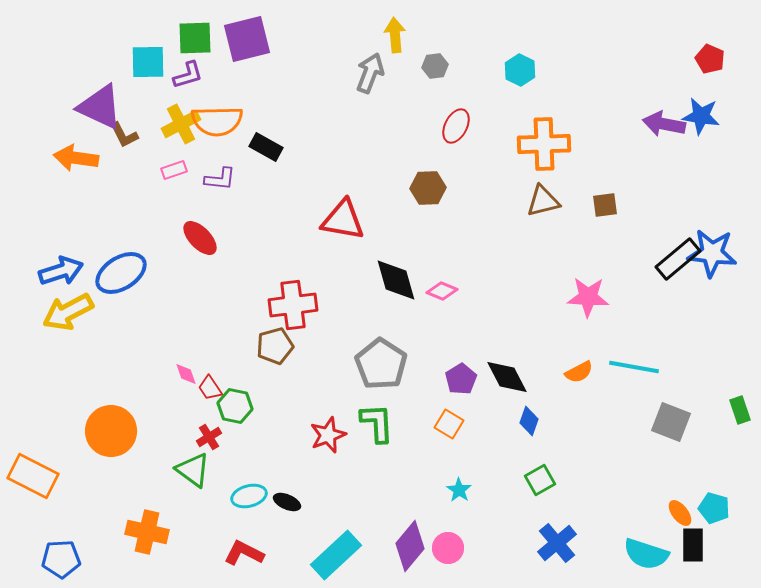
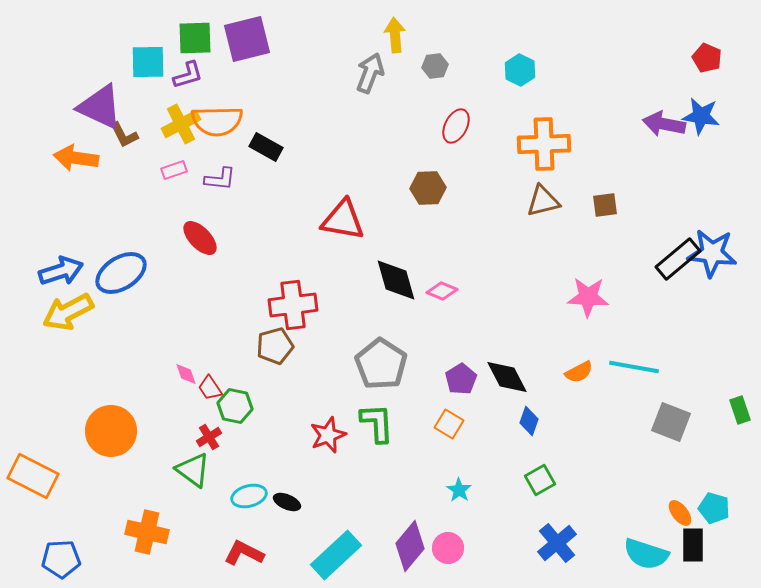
red pentagon at (710, 59): moved 3 px left, 1 px up
